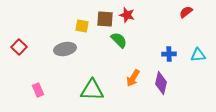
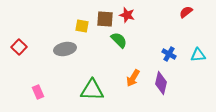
blue cross: rotated 32 degrees clockwise
pink rectangle: moved 2 px down
